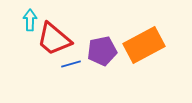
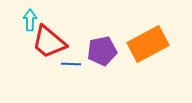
red trapezoid: moved 5 px left, 3 px down
orange rectangle: moved 4 px right, 1 px up
blue line: rotated 18 degrees clockwise
